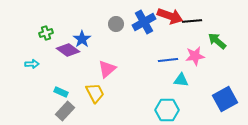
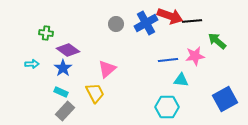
blue cross: moved 2 px right, 1 px down
green cross: rotated 24 degrees clockwise
blue star: moved 19 px left, 29 px down
cyan hexagon: moved 3 px up
